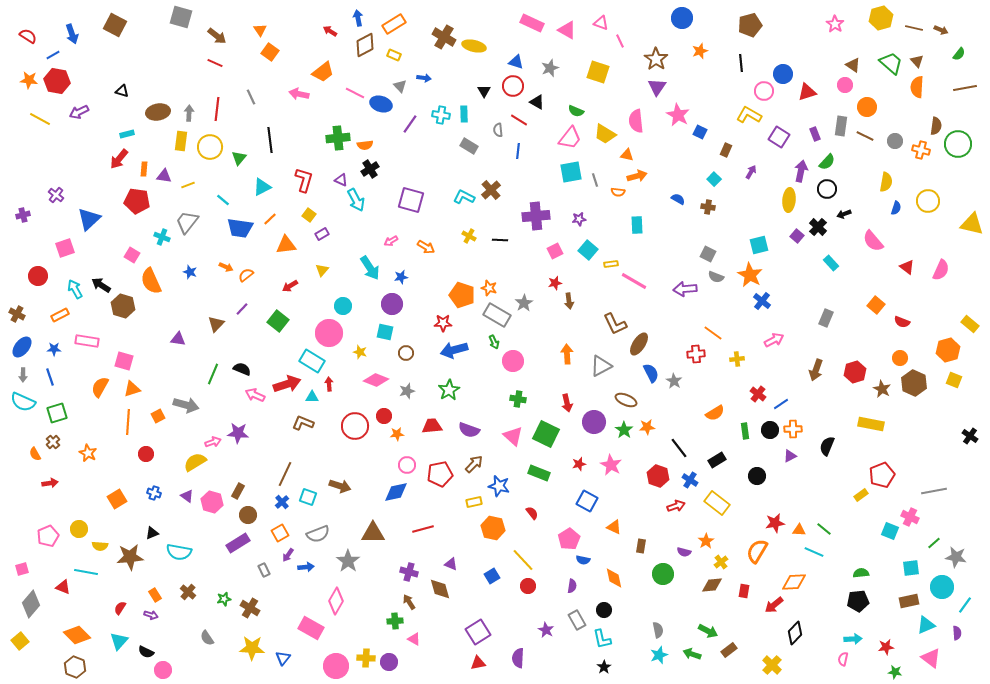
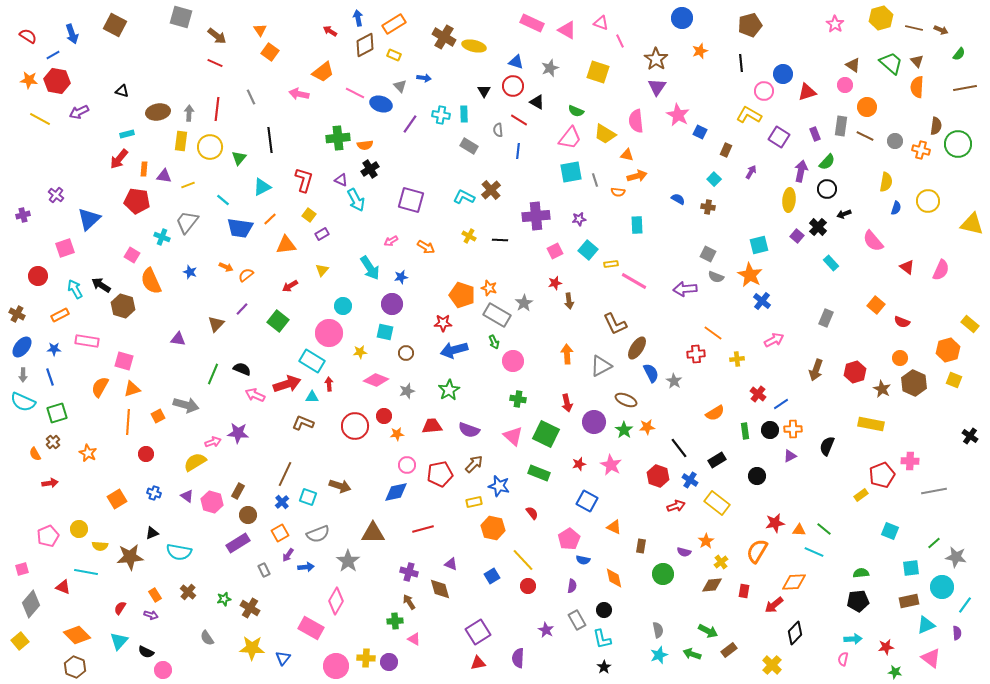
brown ellipse at (639, 344): moved 2 px left, 4 px down
yellow star at (360, 352): rotated 24 degrees counterclockwise
pink cross at (910, 517): moved 56 px up; rotated 24 degrees counterclockwise
